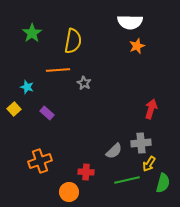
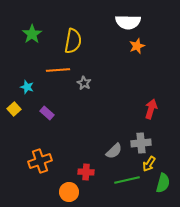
white semicircle: moved 2 px left
green star: moved 1 px down
